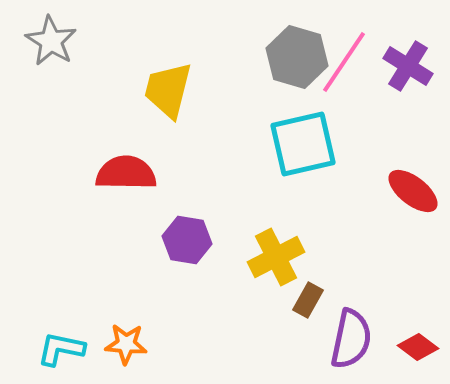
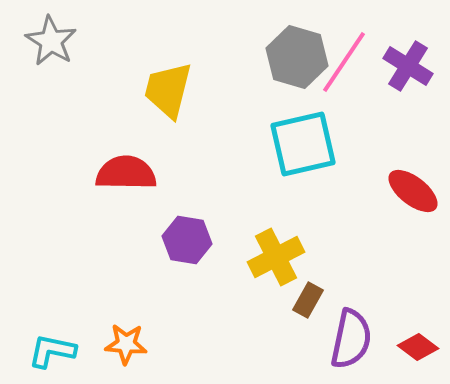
cyan L-shape: moved 9 px left, 2 px down
